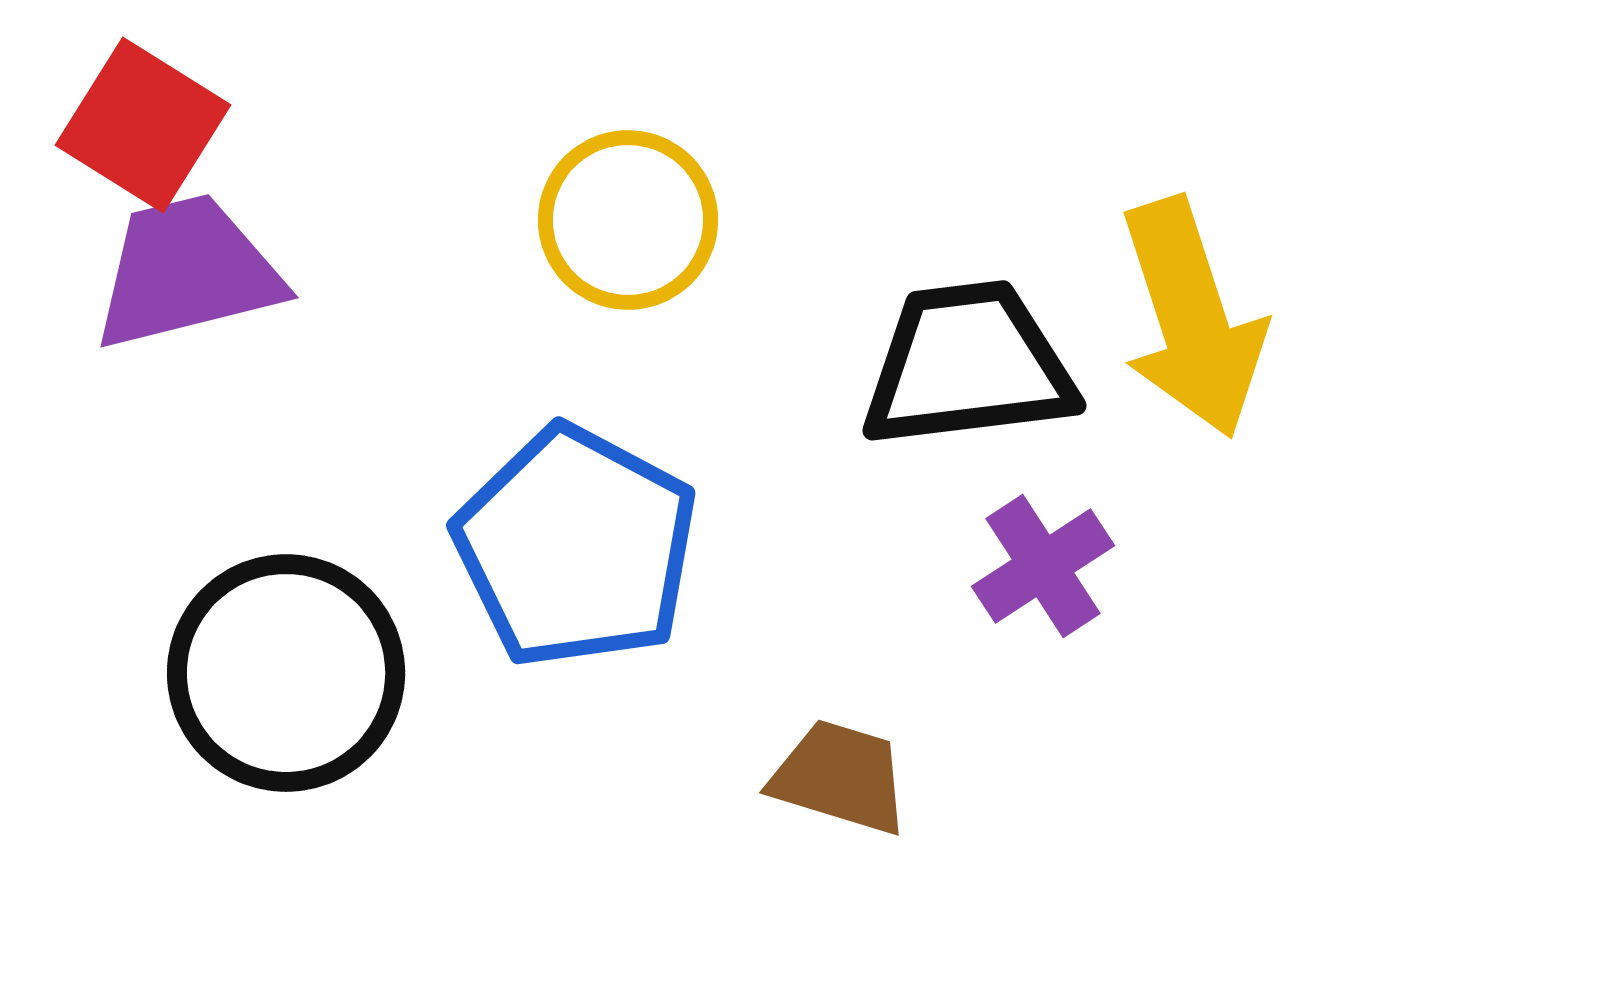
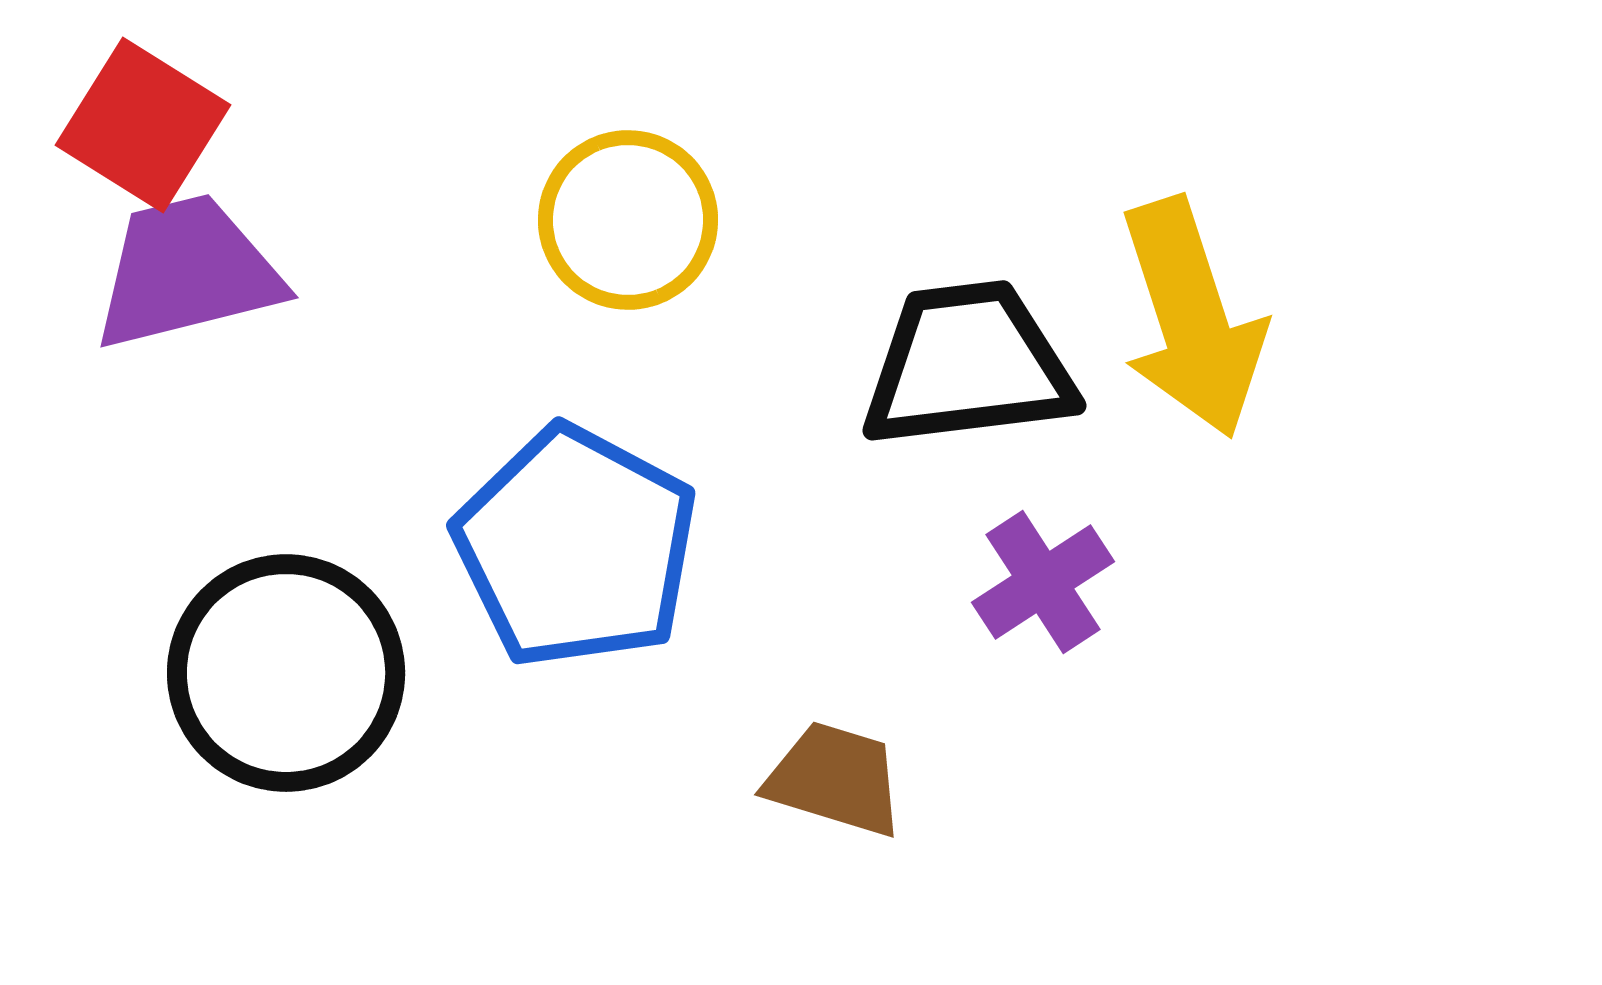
purple cross: moved 16 px down
brown trapezoid: moved 5 px left, 2 px down
